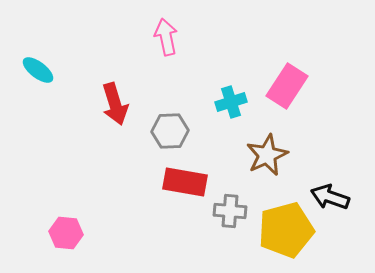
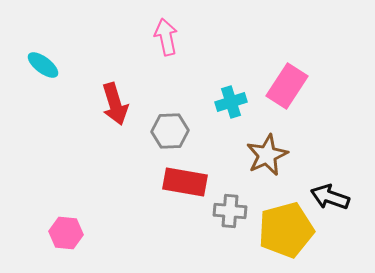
cyan ellipse: moved 5 px right, 5 px up
